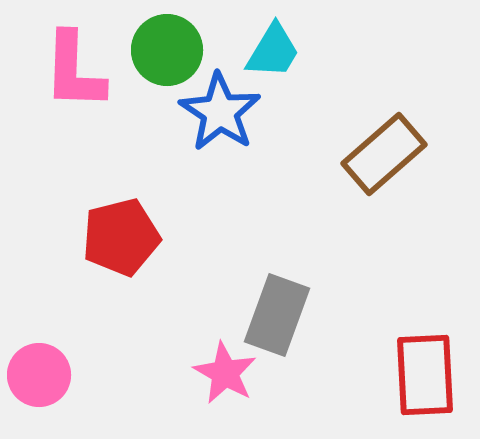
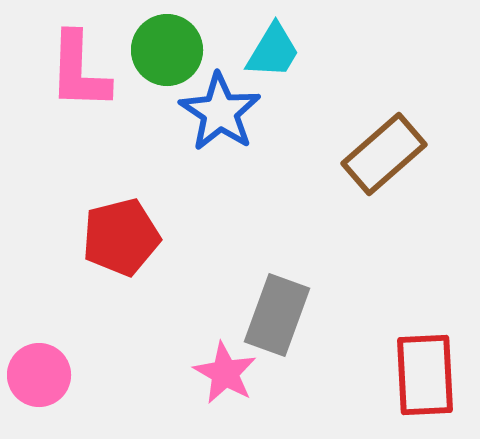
pink L-shape: moved 5 px right
